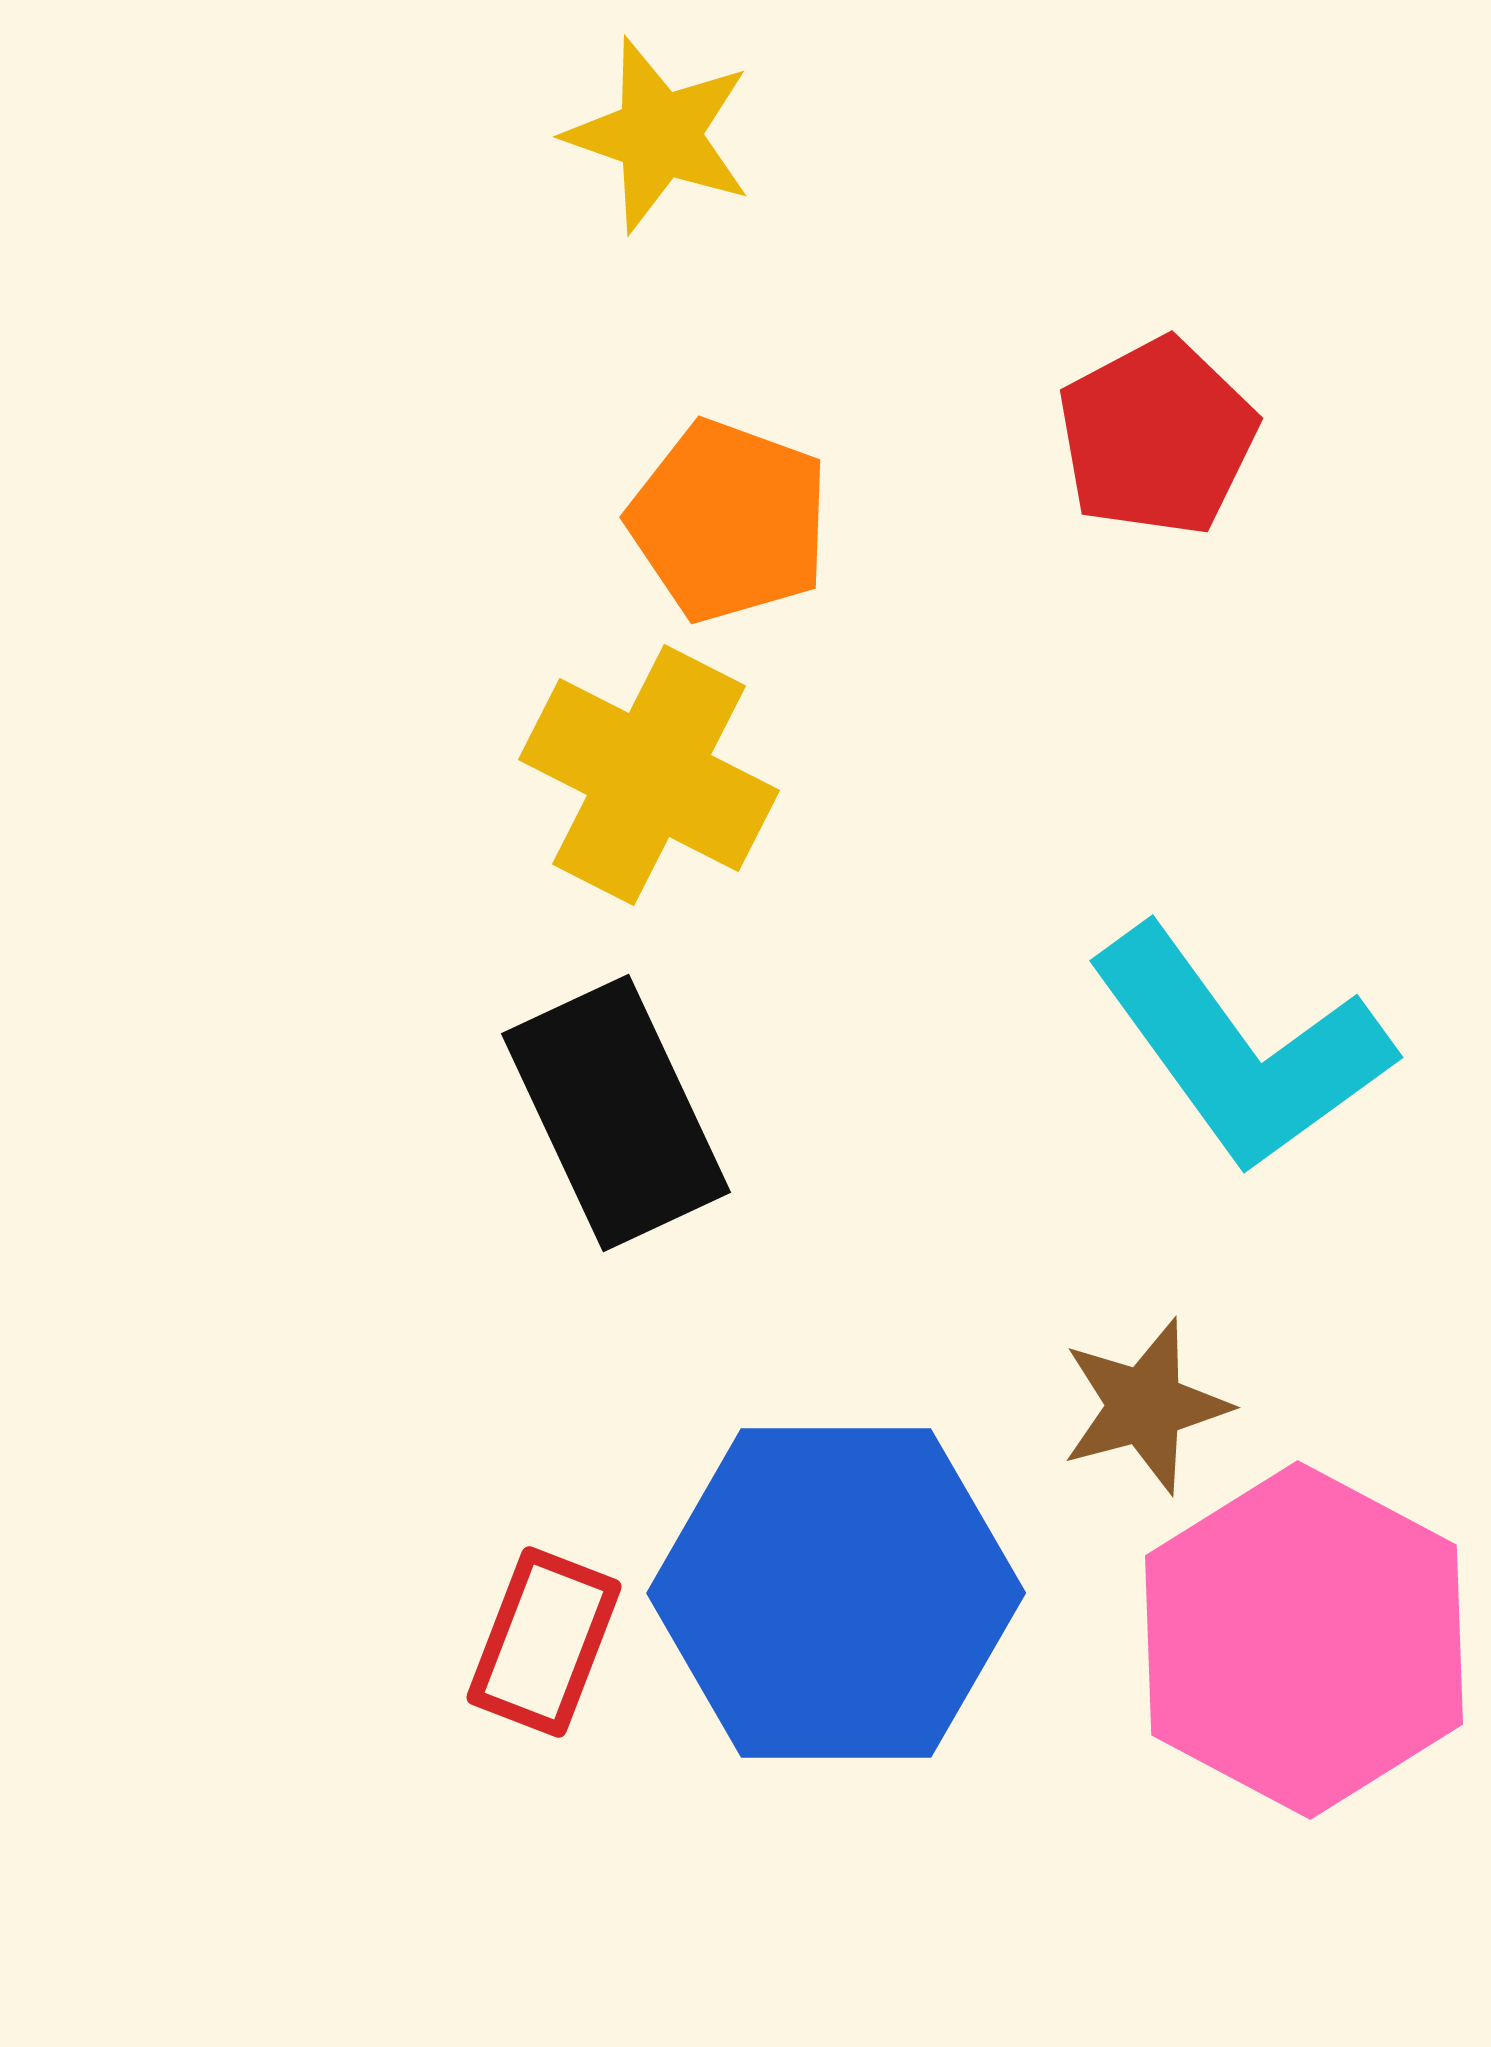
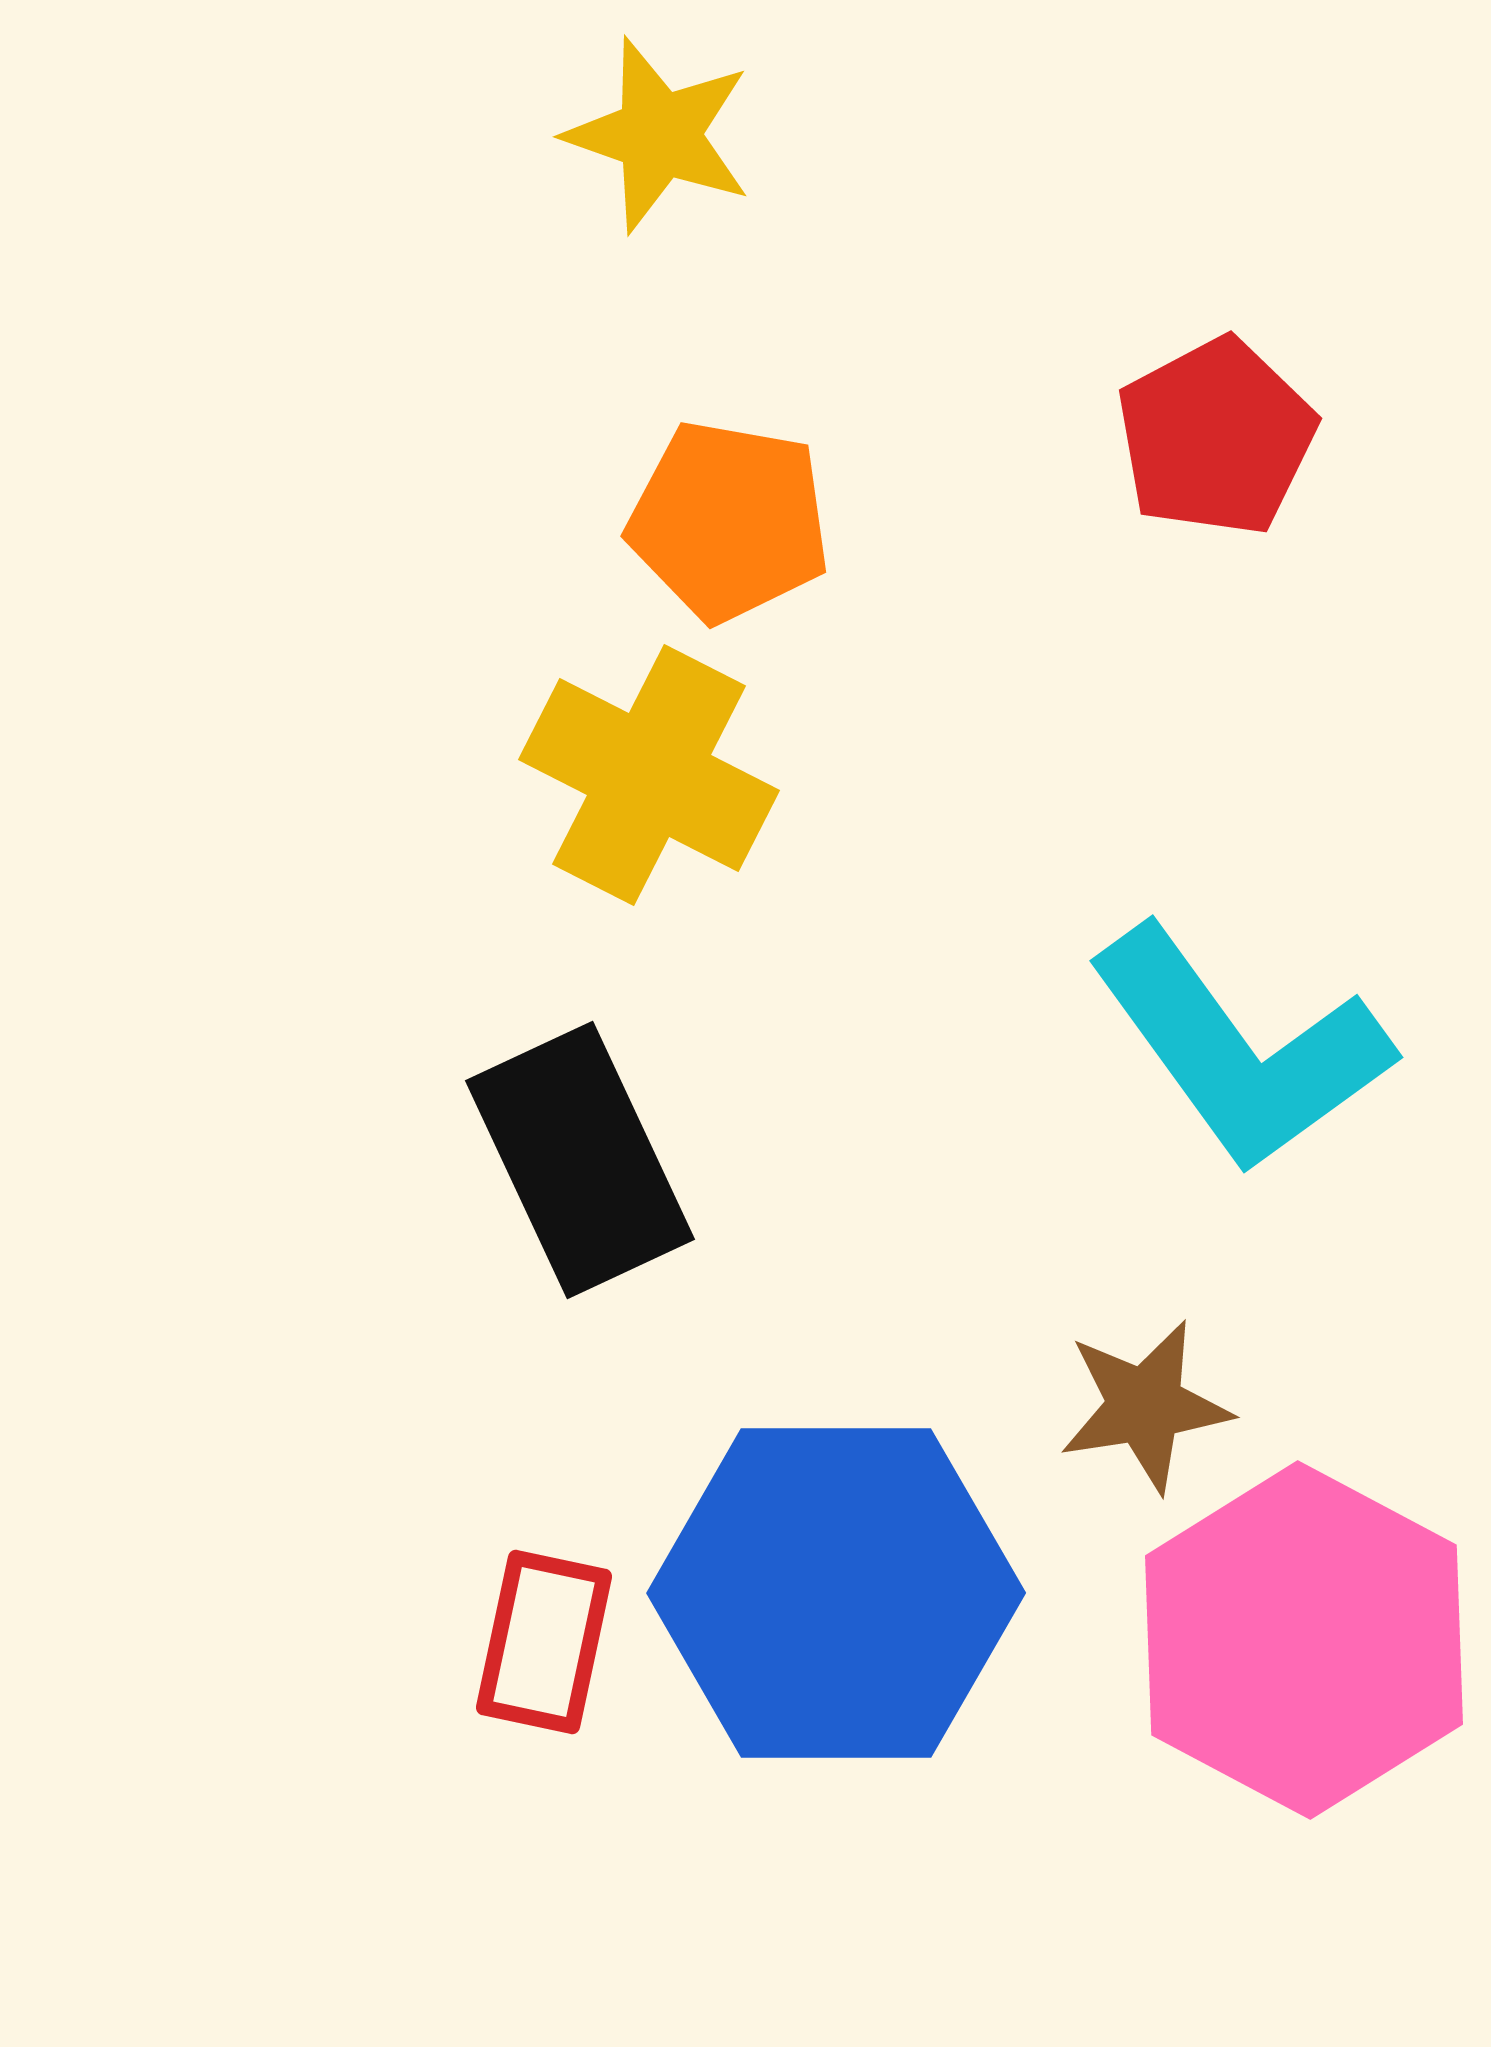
red pentagon: moved 59 px right
orange pentagon: rotated 10 degrees counterclockwise
black rectangle: moved 36 px left, 47 px down
brown star: rotated 6 degrees clockwise
red rectangle: rotated 9 degrees counterclockwise
